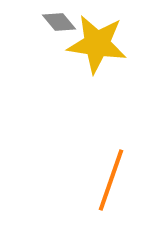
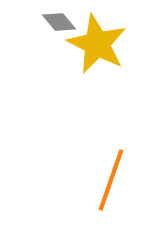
yellow star: rotated 18 degrees clockwise
